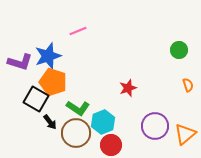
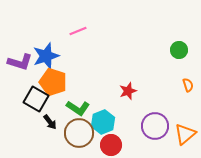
blue star: moved 2 px left
red star: moved 3 px down
brown circle: moved 3 px right
